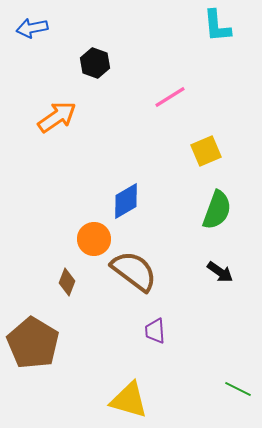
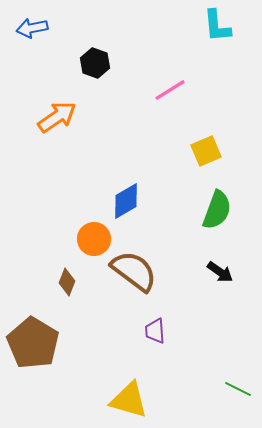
pink line: moved 7 px up
